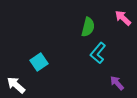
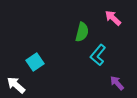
pink arrow: moved 10 px left
green semicircle: moved 6 px left, 5 px down
cyan L-shape: moved 2 px down
cyan square: moved 4 px left
